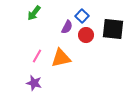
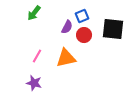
blue square: rotated 24 degrees clockwise
red circle: moved 2 px left
orange triangle: moved 5 px right
